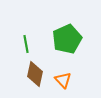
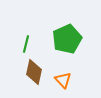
green line: rotated 24 degrees clockwise
brown diamond: moved 1 px left, 2 px up
